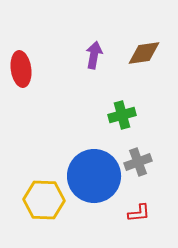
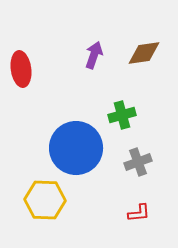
purple arrow: rotated 8 degrees clockwise
blue circle: moved 18 px left, 28 px up
yellow hexagon: moved 1 px right
